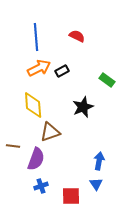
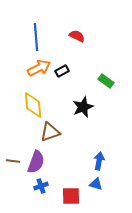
green rectangle: moved 1 px left, 1 px down
brown line: moved 15 px down
purple semicircle: moved 3 px down
blue triangle: rotated 40 degrees counterclockwise
